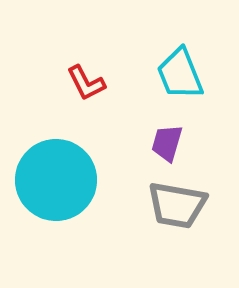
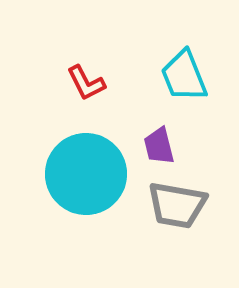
cyan trapezoid: moved 4 px right, 2 px down
purple trapezoid: moved 8 px left, 3 px down; rotated 30 degrees counterclockwise
cyan circle: moved 30 px right, 6 px up
